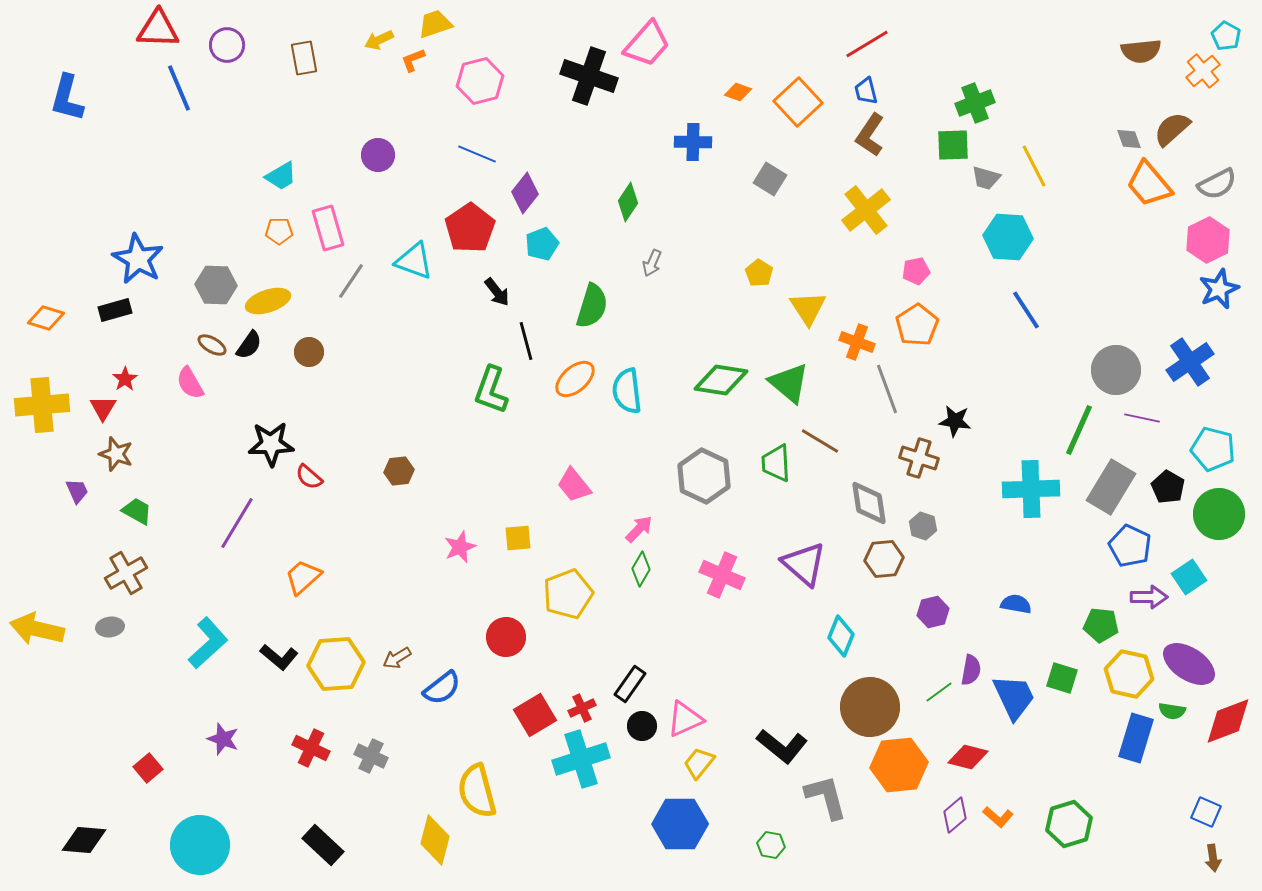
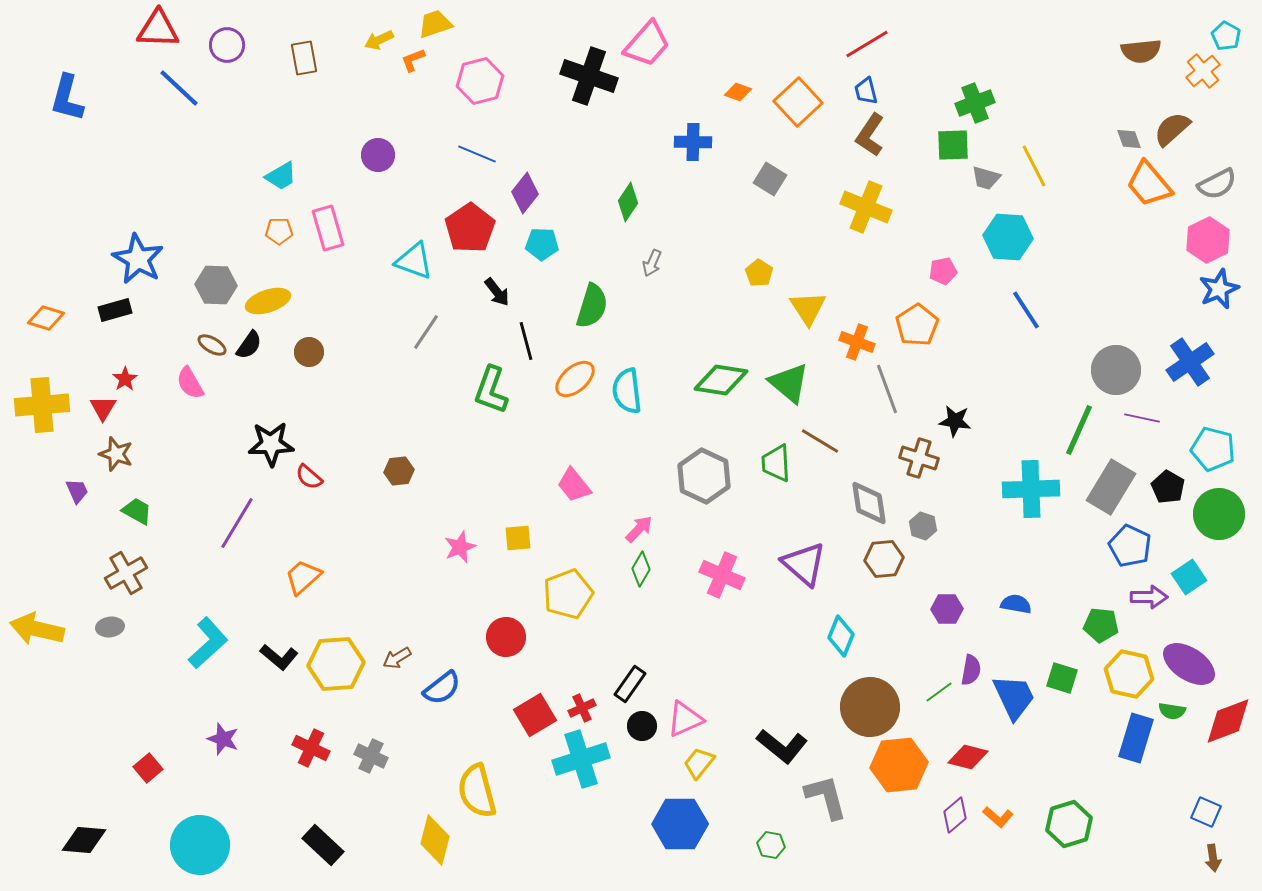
blue line at (179, 88): rotated 24 degrees counterclockwise
yellow cross at (866, 210): moved 3 px up; rotated 30 degrees counterclockwise
cyan pentagon at (542, 244): rotated 24 degrees clockwise
pink pentagon at (916, 271): moved 27 px right
gray line at (351, 281): moved 75 px right, 51 px down
purple hexagon at (933, 612): moved 14 px right, 3 px up; rotated 12 degrees clockwise
